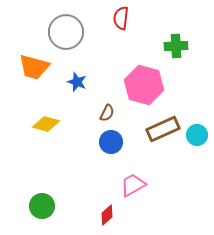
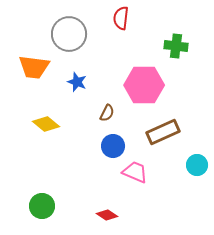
gray circle: moved 3 px right, 2 px down
green cross: rotated 10 degrees clockwise
orange trapezoid: rotated 8 degrees counterclockwise
pink hexagon: rotated 15 degrees counterclockwise
yellow diamond: rotated 24 degrees clockwise
brown rectangle: moved 3 px down
cyan circle: moved 30 px down
blue circle: moved 2 px right, 4 px down
pink trapezoid: moved 2 px right, 13 px up; rotated 52 degrees clockwise
red diamond: rotated 75 degrees clockwise
